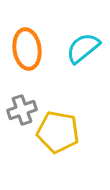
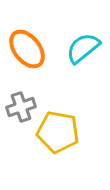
orange ellipse: rotated 30 degrees counterclockwise
gray cross: moved 1 px left, 3 px up
